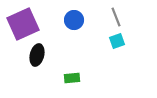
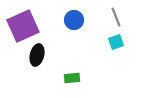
purple square: moved 2 px down
cyan square: moved 1 px left, 1 px down
